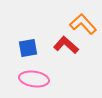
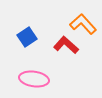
blue square: moved 1 px left, 11 px up; rotated 24 degrees counterclockwise
